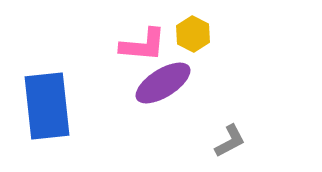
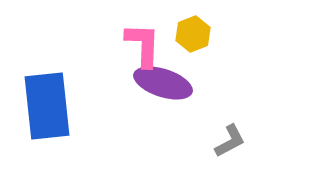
yellow hexagon: rotated 12 degrees clockwise
pink L-shape: rotated 93 degrees counterclockwise
purple ellipse: rotated 50 degrees clockwise
